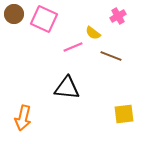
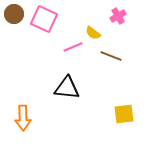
orange arrow: rotated 15 degrees counterclockwise
